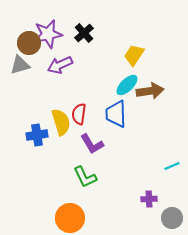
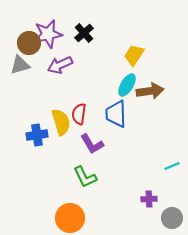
cyan ellipse: rotated 15 degrees counterclockwise
